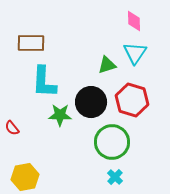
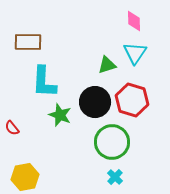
brown rectangle: moved 3 px left, 1 px up
black circle: moved 4 px right
green star: rotated 20 degrees clockwise
